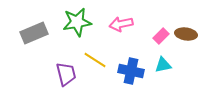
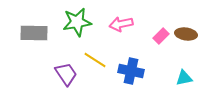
gray rectangle: rotated 24 degrees clockwise
cyan triangle: moved 21 px right, 13 px down
purple trapezoid: rotated 20 degrees counterclockwise
